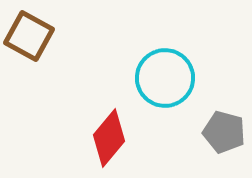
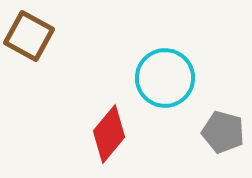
gray pentagon: moved 1 px left
red diamond: moved 4 px up
